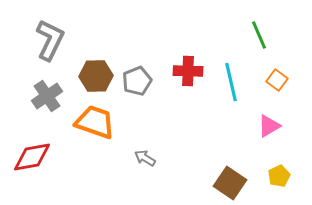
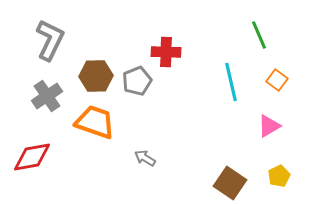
red cross: moved 22 px left, 19 px up
